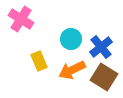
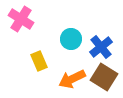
orange arrow: moved 9 px down
